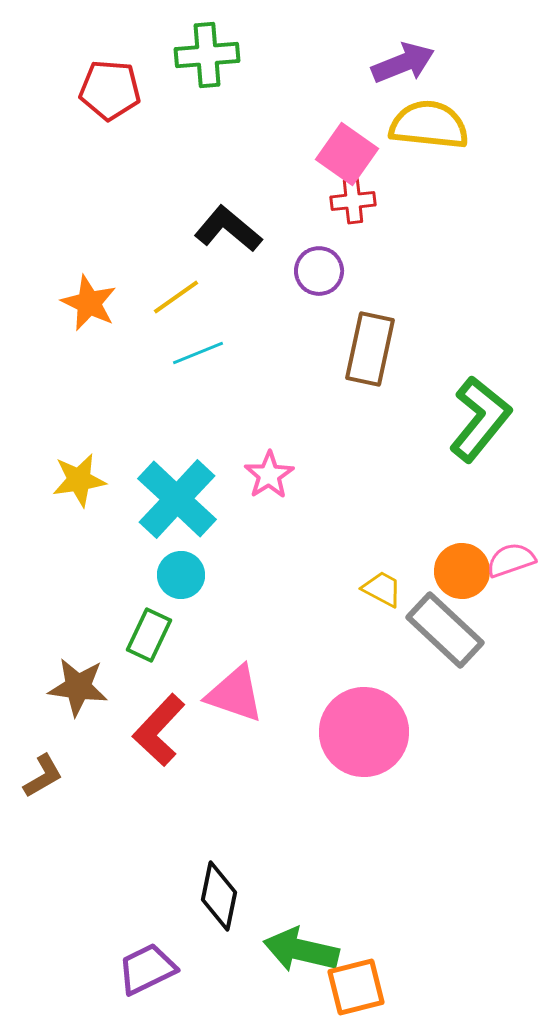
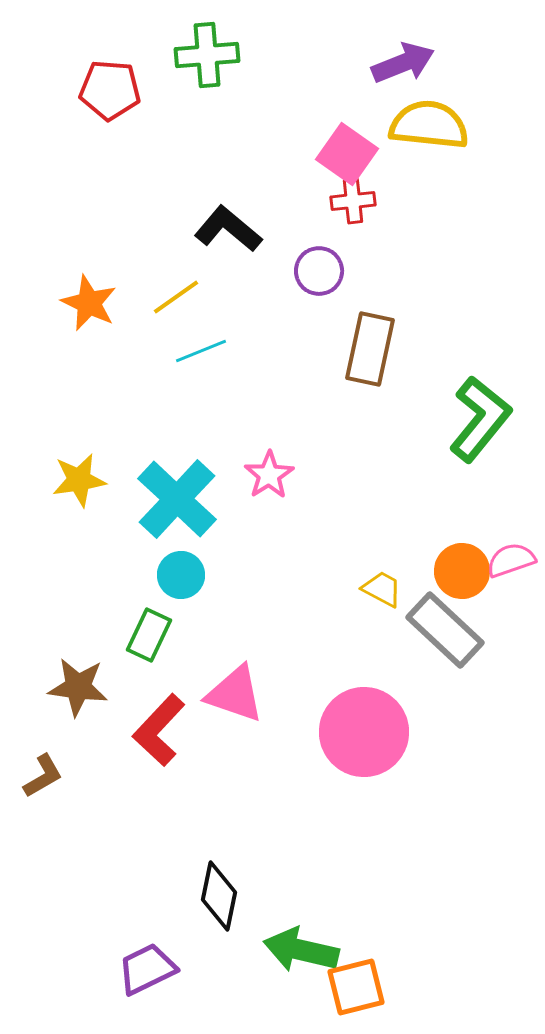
cyan line: moved 3 px right, 2 px up
